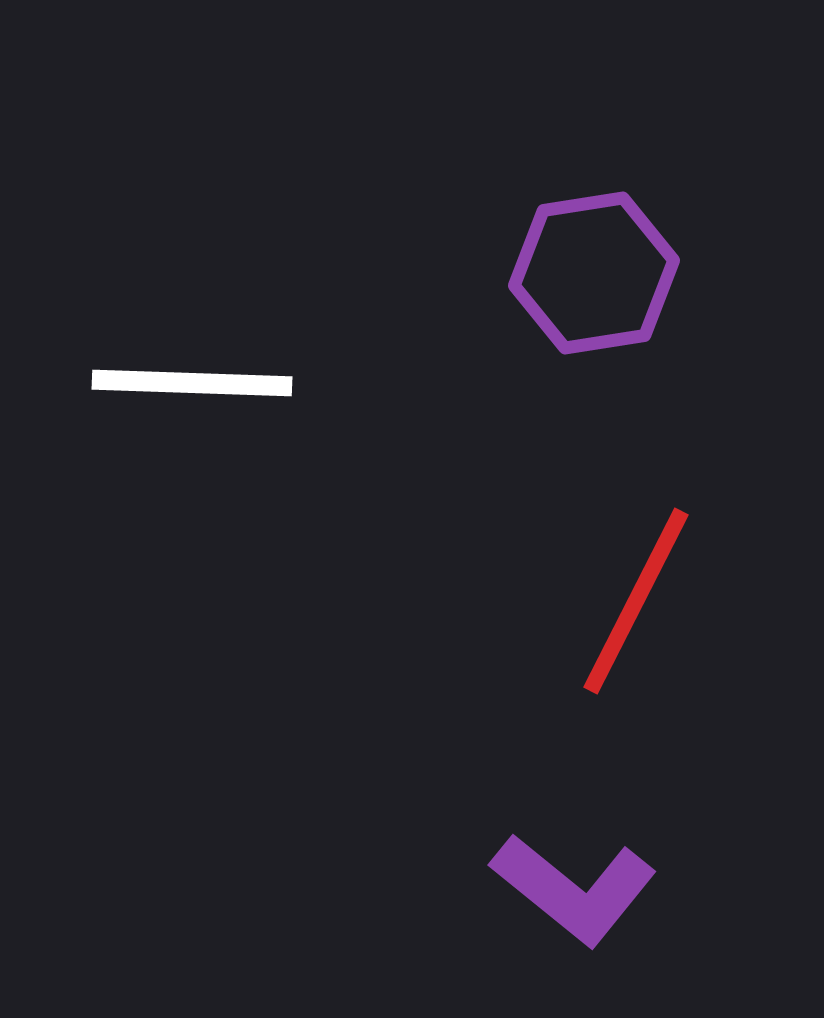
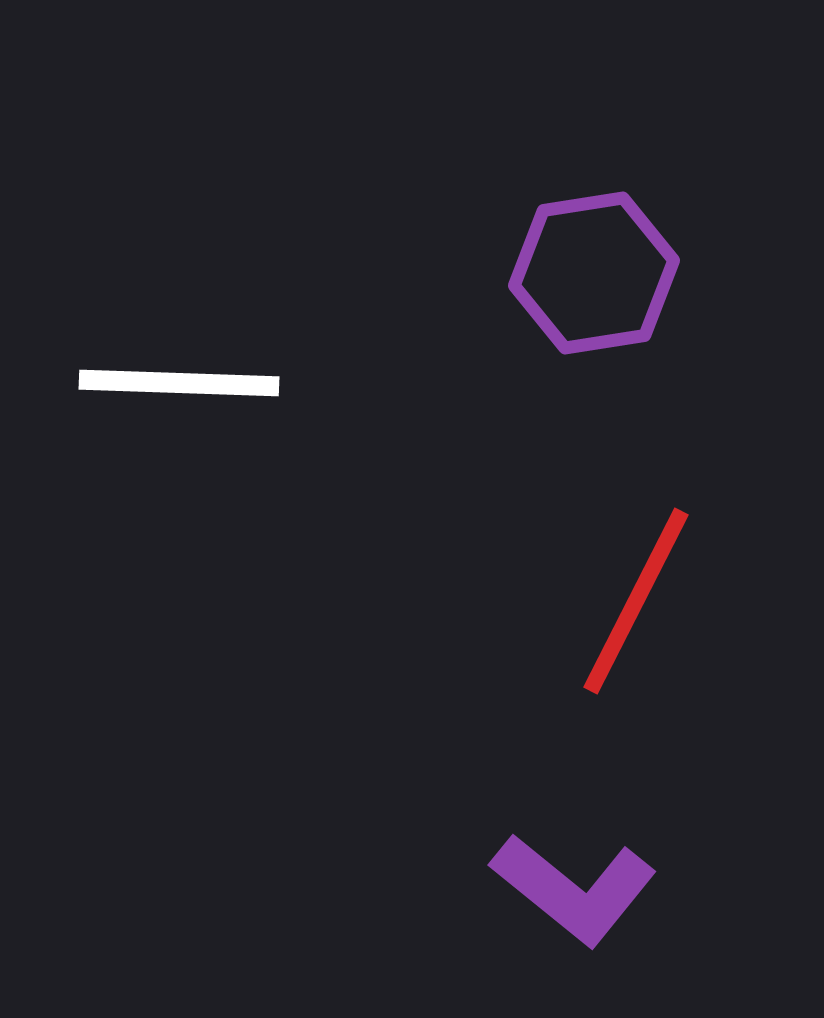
white line: moved 13 px left
